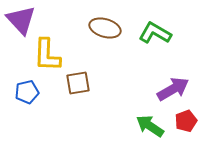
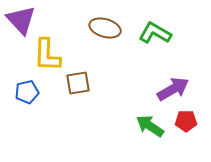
red pentagon: rotated 20 degrees clockwise
